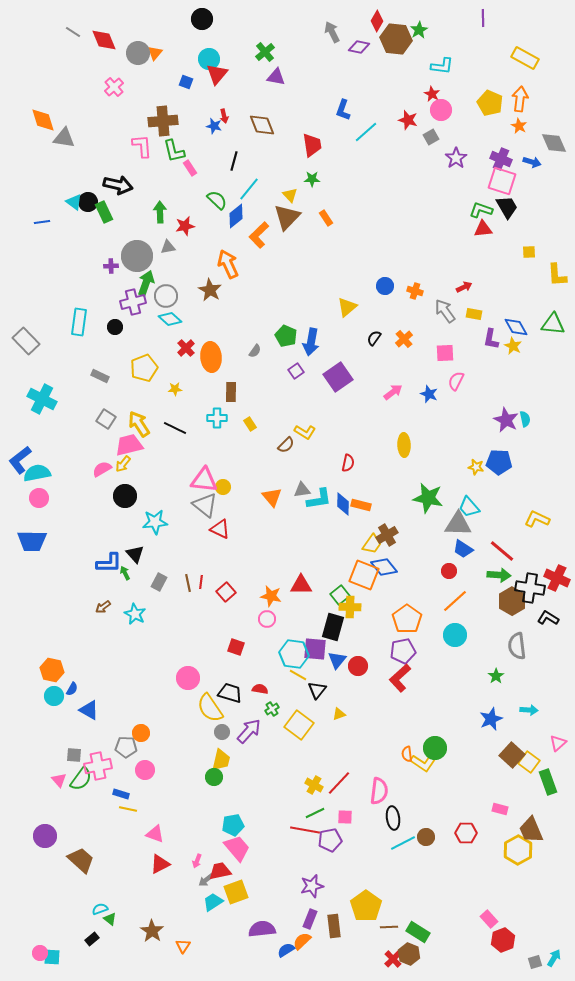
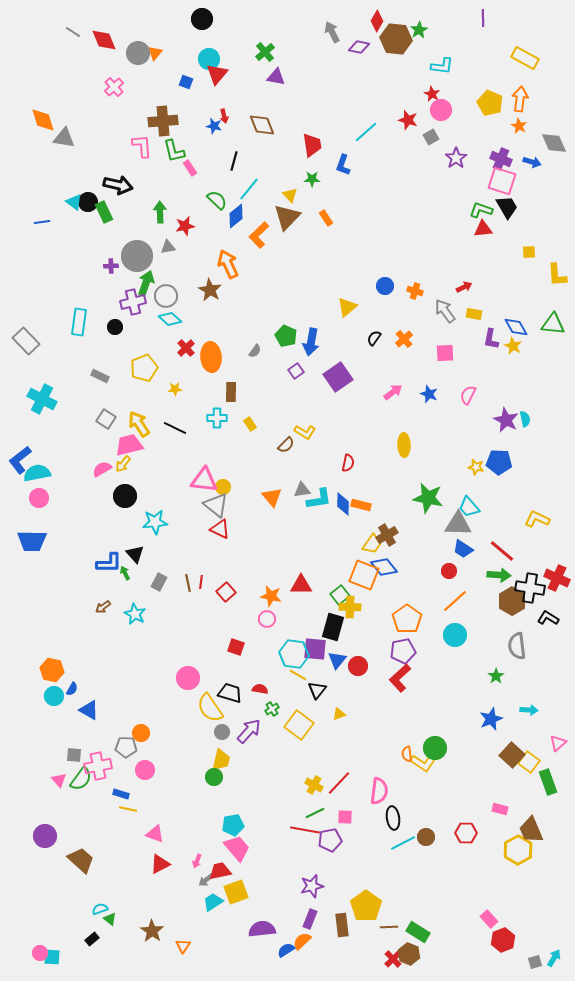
blue L-shape at (343, 110): moved 55 px down
pink semicircle at (456, 381): moved 12 px right, 14 px down
gray triangle at (205, 505): moved 11 px right
brown rectangle at (334, 926): moved 8 px right, 1 px up
